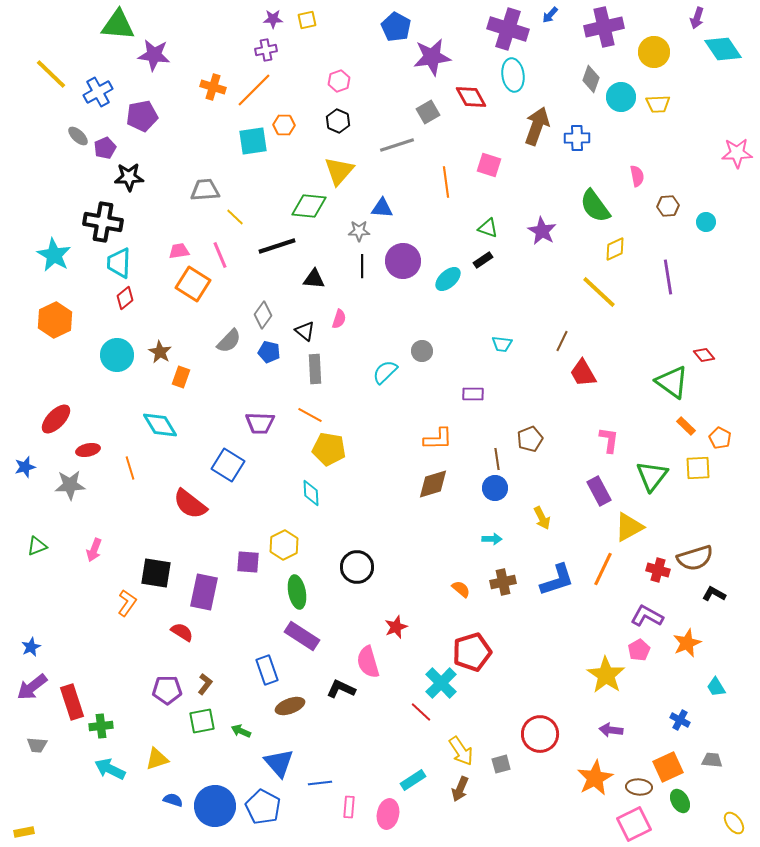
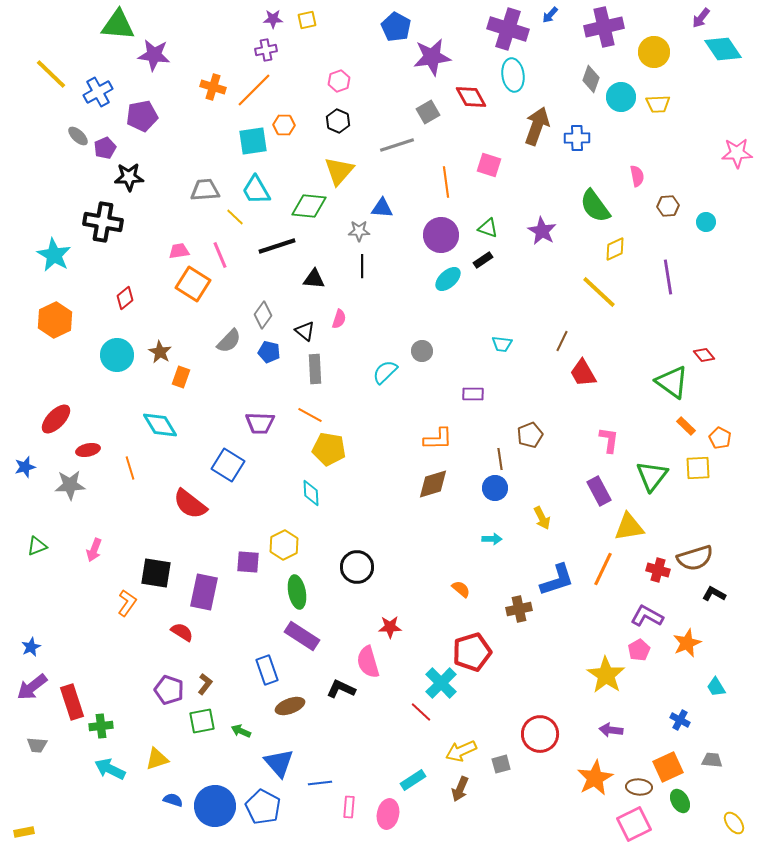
purple arrow at (697, 18): moved 4 px right; rotated 20 degrees clockwise
purple circle at (403, 261): moved 38 px right, 26 px up
cyan trapezoid at (119, 263): moved 137 px right, 73 px up; rotated 32 degrees counterclockwise
brown pentagon at (530, 439): moved 4 px up
brown line at (497, 459): moved 3 px right
yellow triangle at (629, 527): rotated 20 degrees clockwise
brown cross at (503, 582): moved 16 px right, 27 px down
red star at (396, 627): moved 6 px left; rotated 20 degrees clockwise
purple pentagon at (167, 690): moved 2 px right; rotated 20 degrees clockwise
yellow arrow at (461, 751): rotated 100 degrees clockwise
